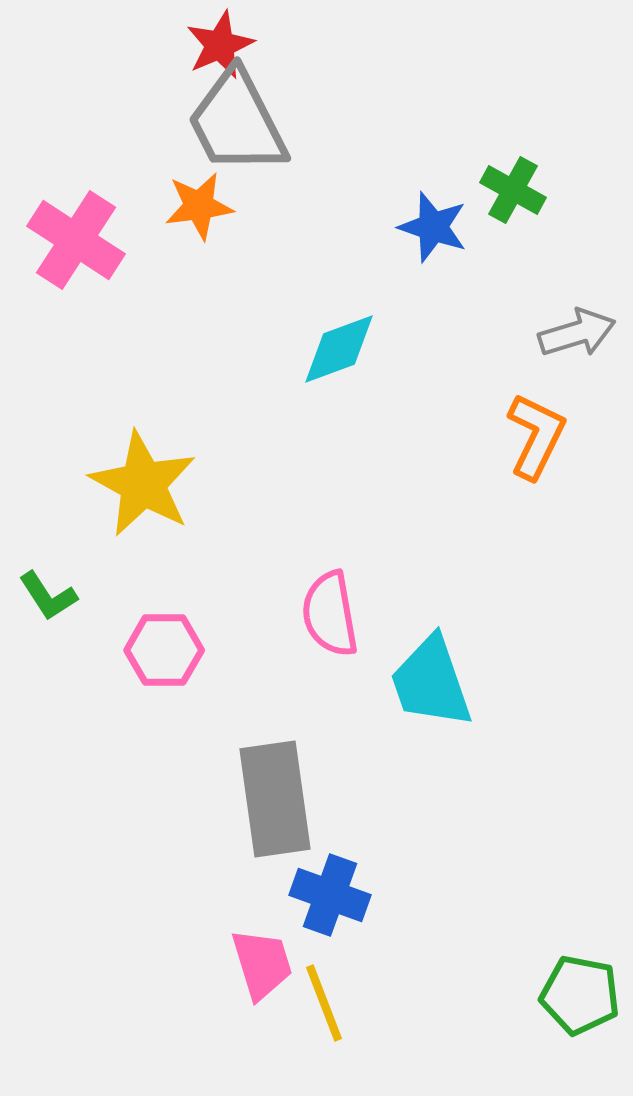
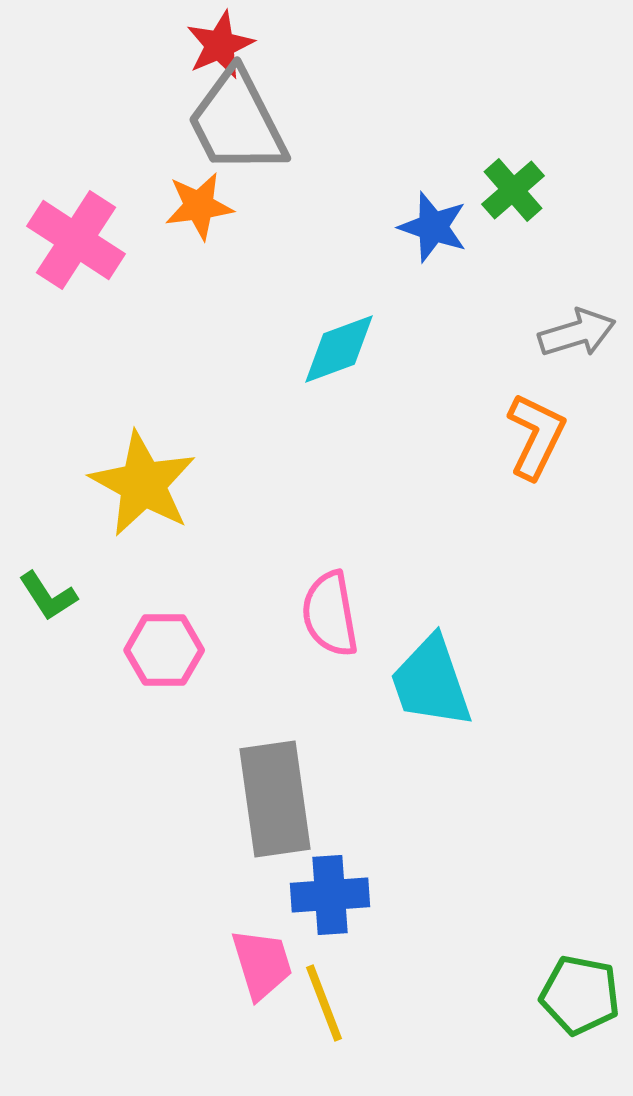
green cross: rotated 20 degrees clockwise
blue cross: rotated 24 degrees counterclockwise
